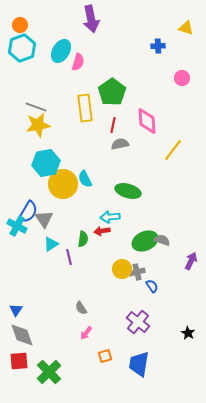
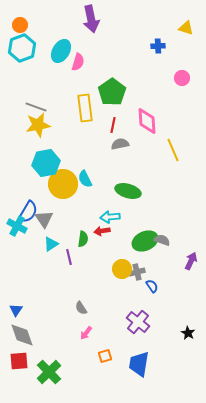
yellow line at (173, 150): rotated 60 degrees counterclockwise
